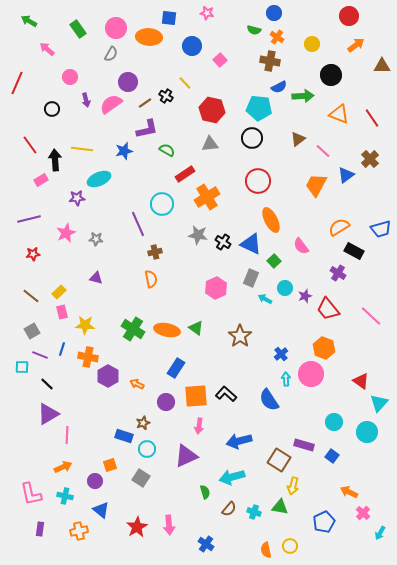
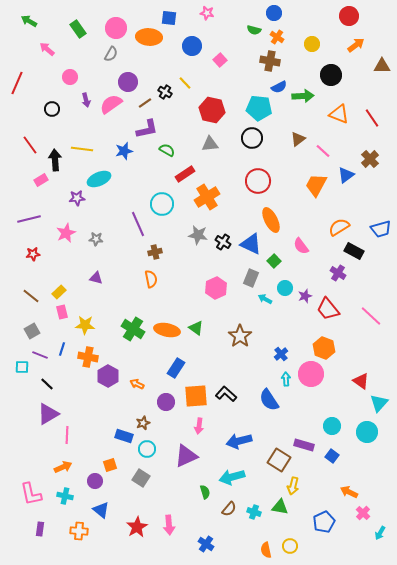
black cross at (166, 96): moved 1 px left, 4 px up
cyan circle at (334, 422): moved 2 px left, 4 px down
orange cross at (79, 531): rotated 18 degrees clockwise
